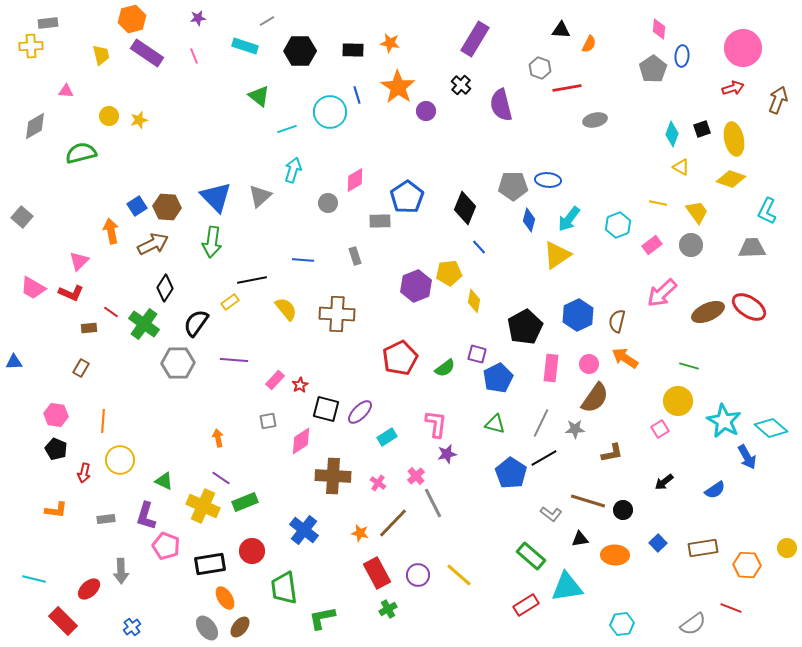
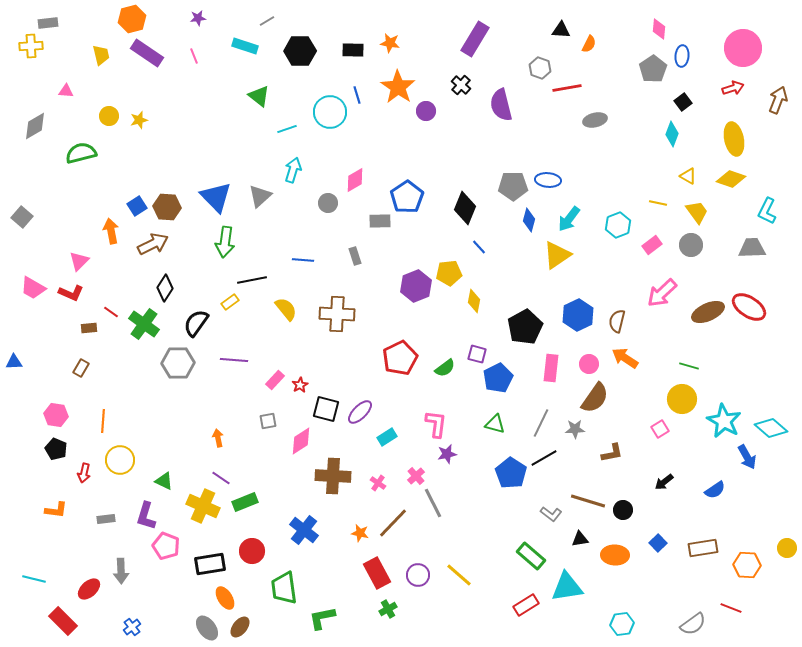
black square at (702, 129): moved 19 px left, 27 px up; rotated 18 degrees counterclockwise
yellow triangle at (681, 167): moved 7 px right, 9 px down
green arrow at (212, 242): moved 13 px right
yellow circle at (678, 401): moved 4 px right, 2 px up
